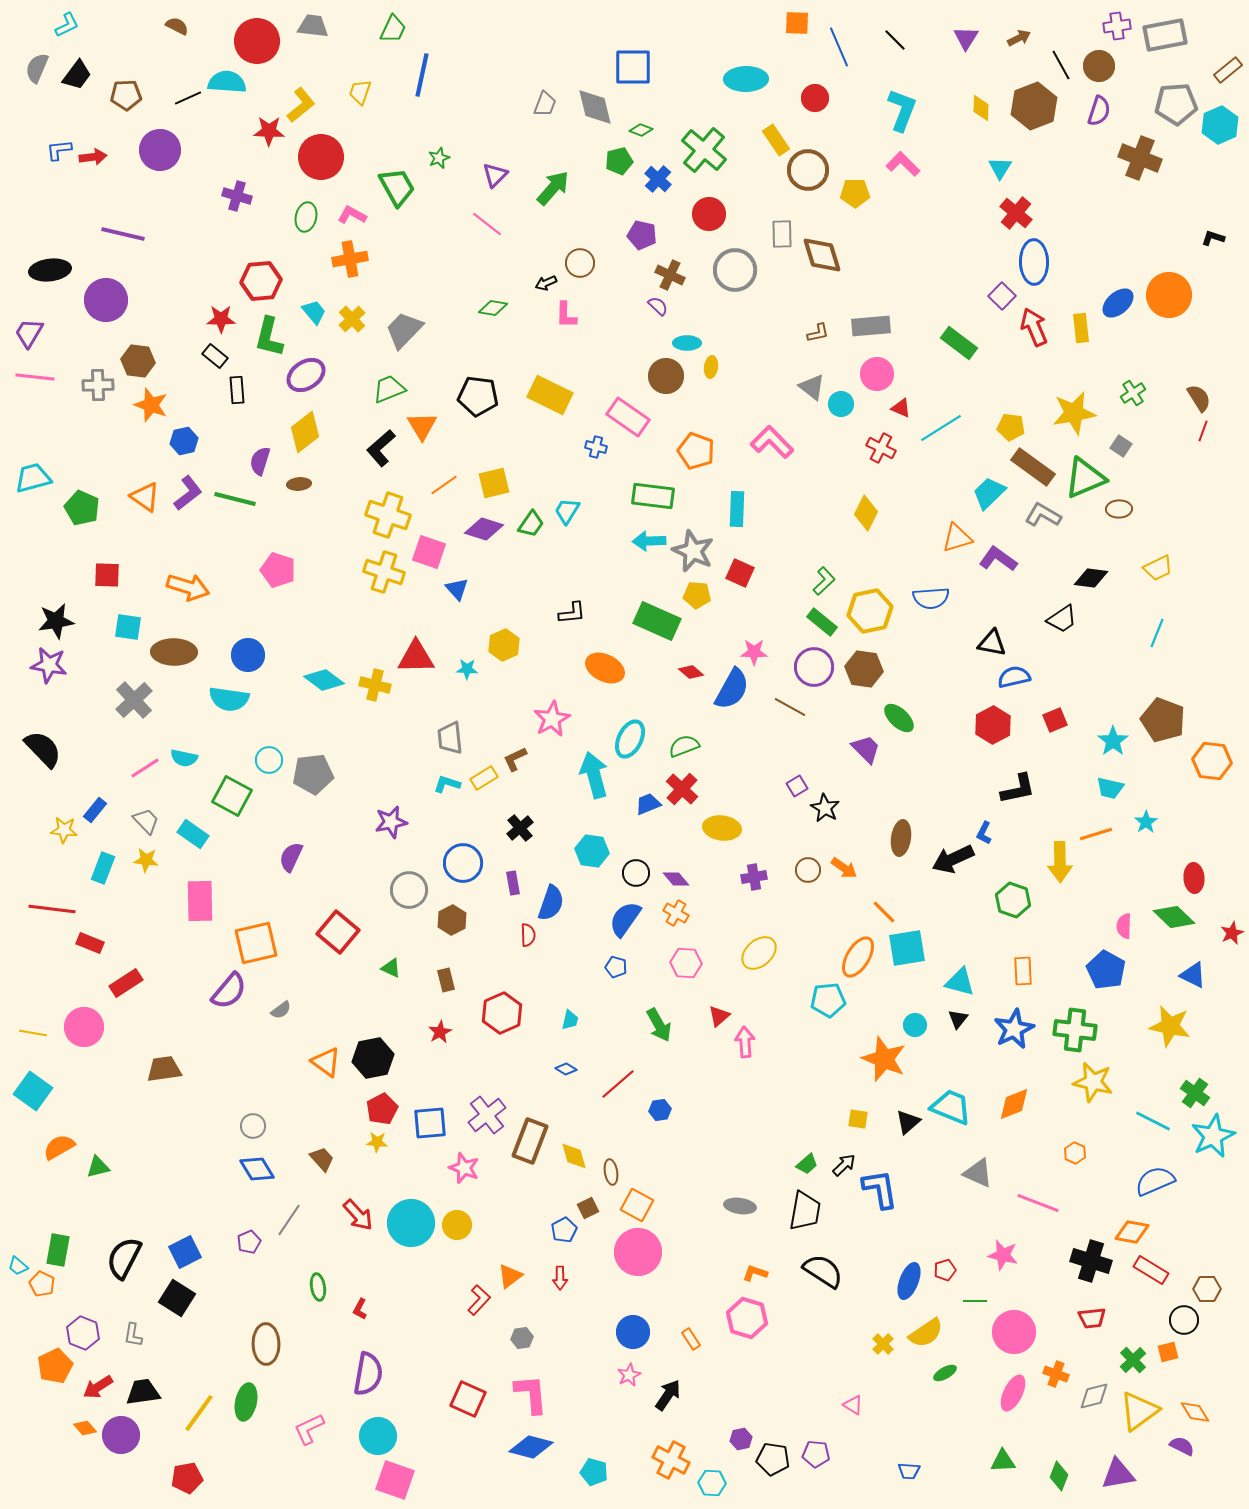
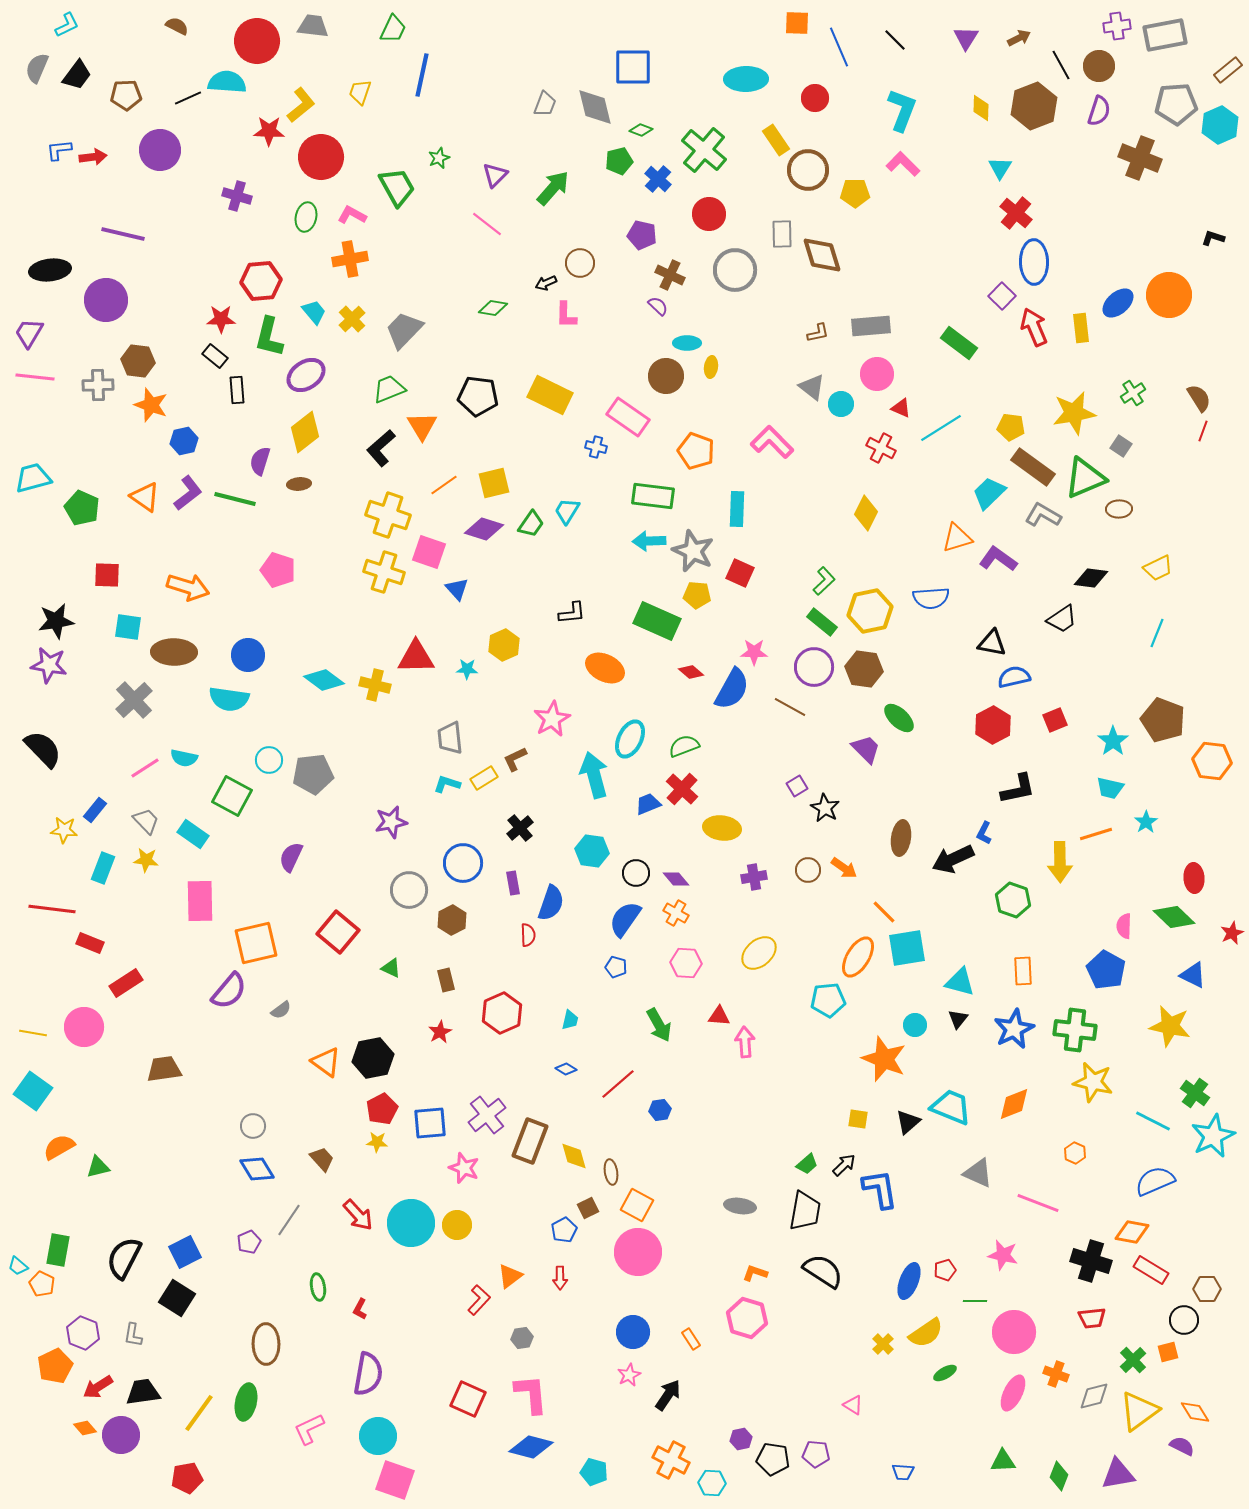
red triangle at (719, 1016): rotated 45 degrees clockwise
blue trapezoid at (909, 1471): moved 6 px left, 1 px down
